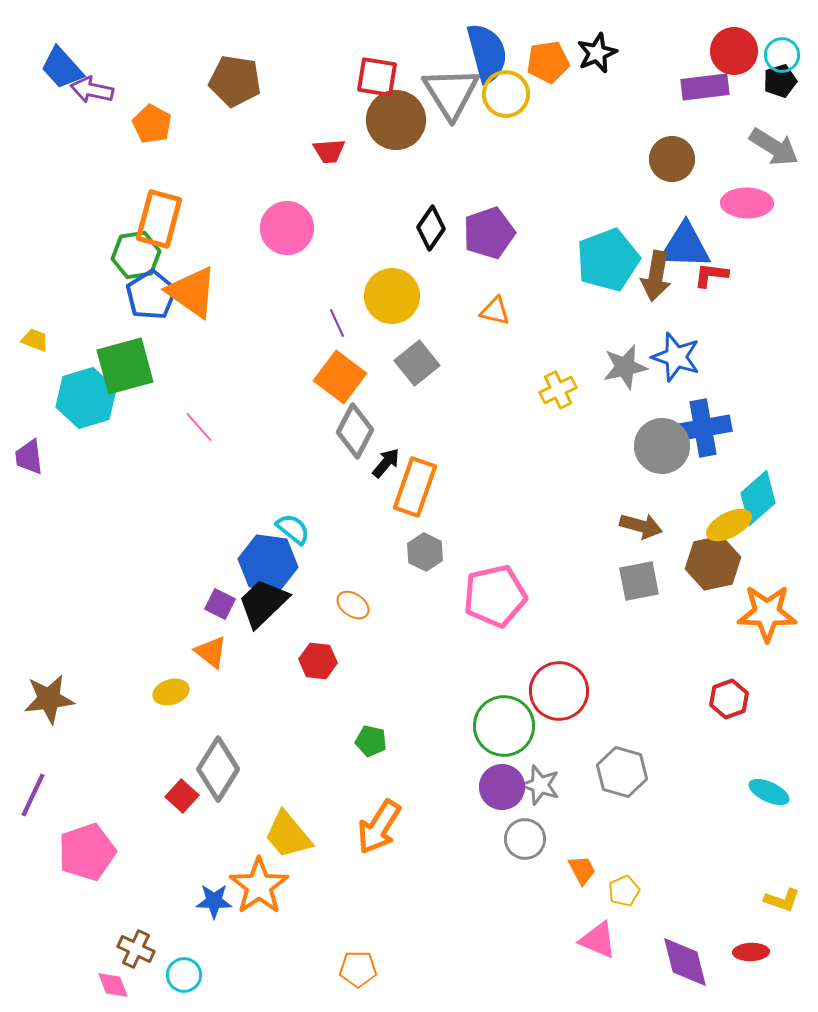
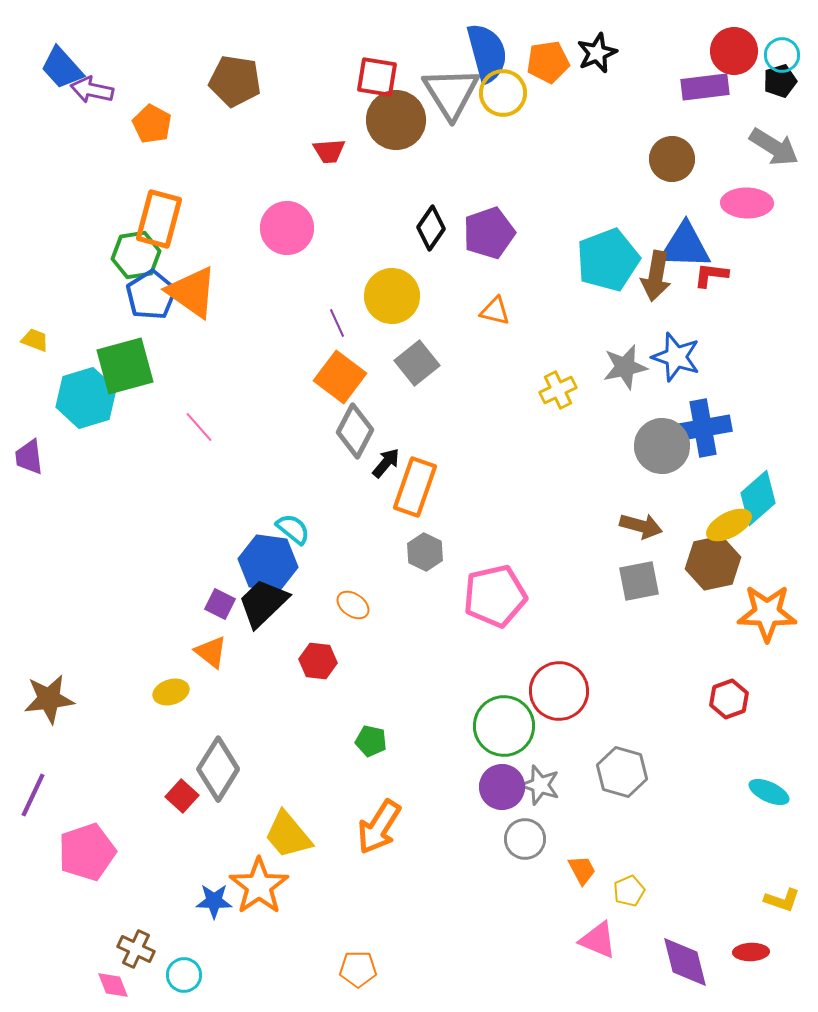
yellow circle at (506, 94): moved 3 px left, 1 px up
yellow pentagon at (624, 891): moved 5 px right
